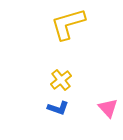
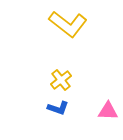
yellow L-shape: rotated 126 degrees counterclockwise
pink triangle: moved 3 px down; rotated 45 degrees counterclockwise
